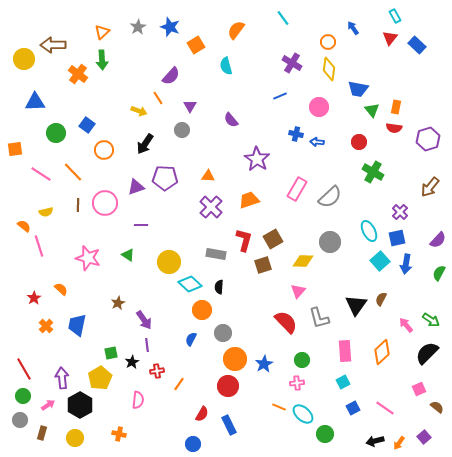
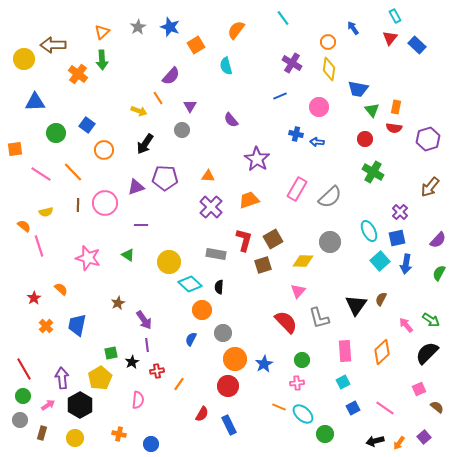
red circle at (359, 142): moved 6 px right, 3 px up
blue circle at (193, 444): moved 42 px left
